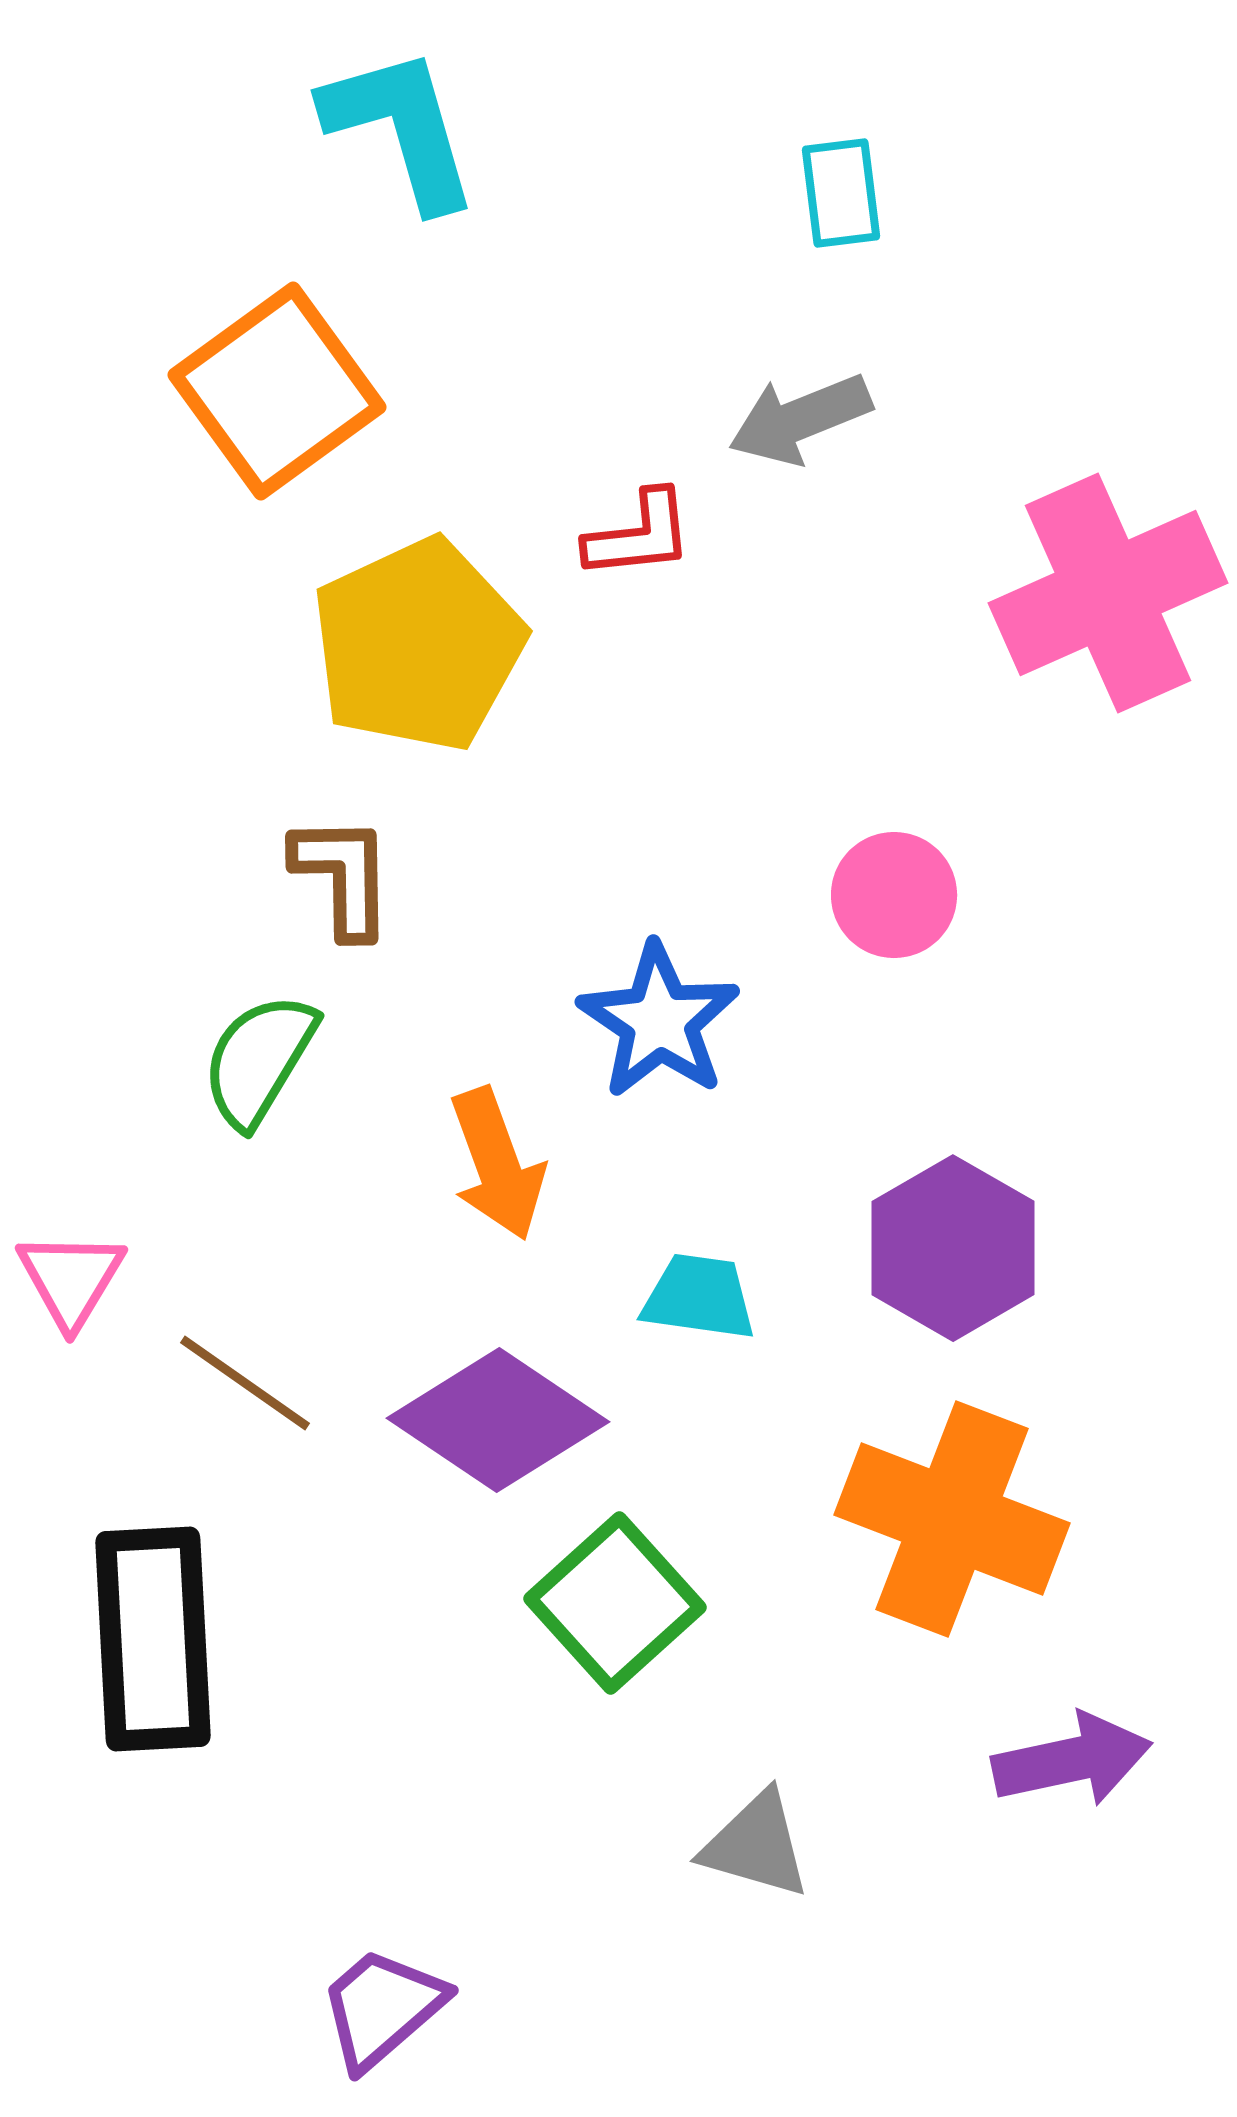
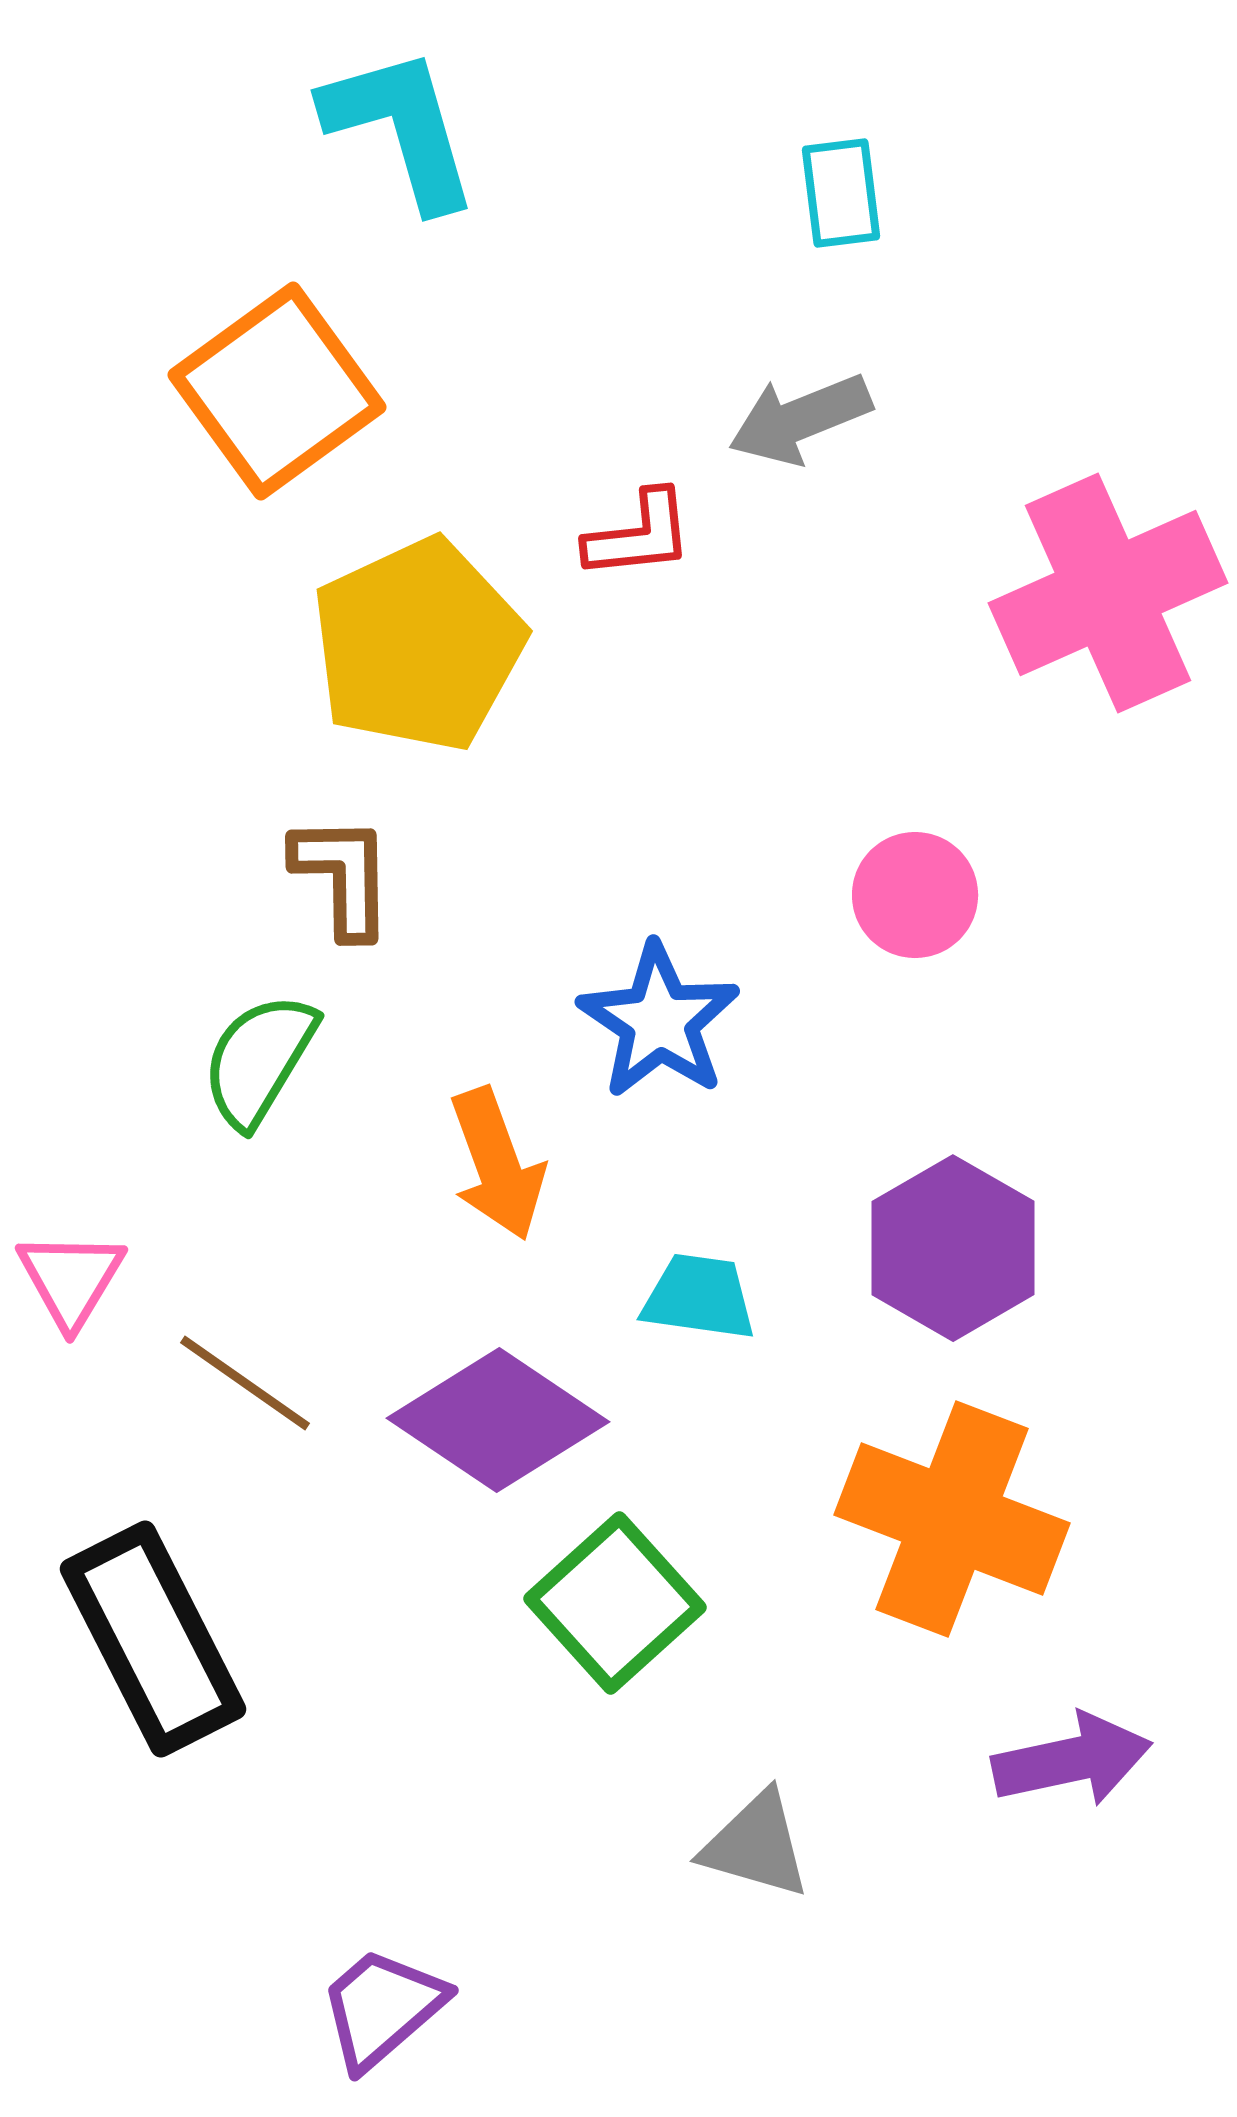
pink circle: moved 21 px right
black rectangle: rotated 24 degrees counterclockwise
